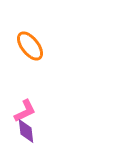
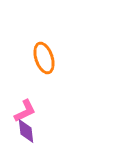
orange ellipse: moved 14 px right, 12 px down; rotated 20 degrees clockwise
